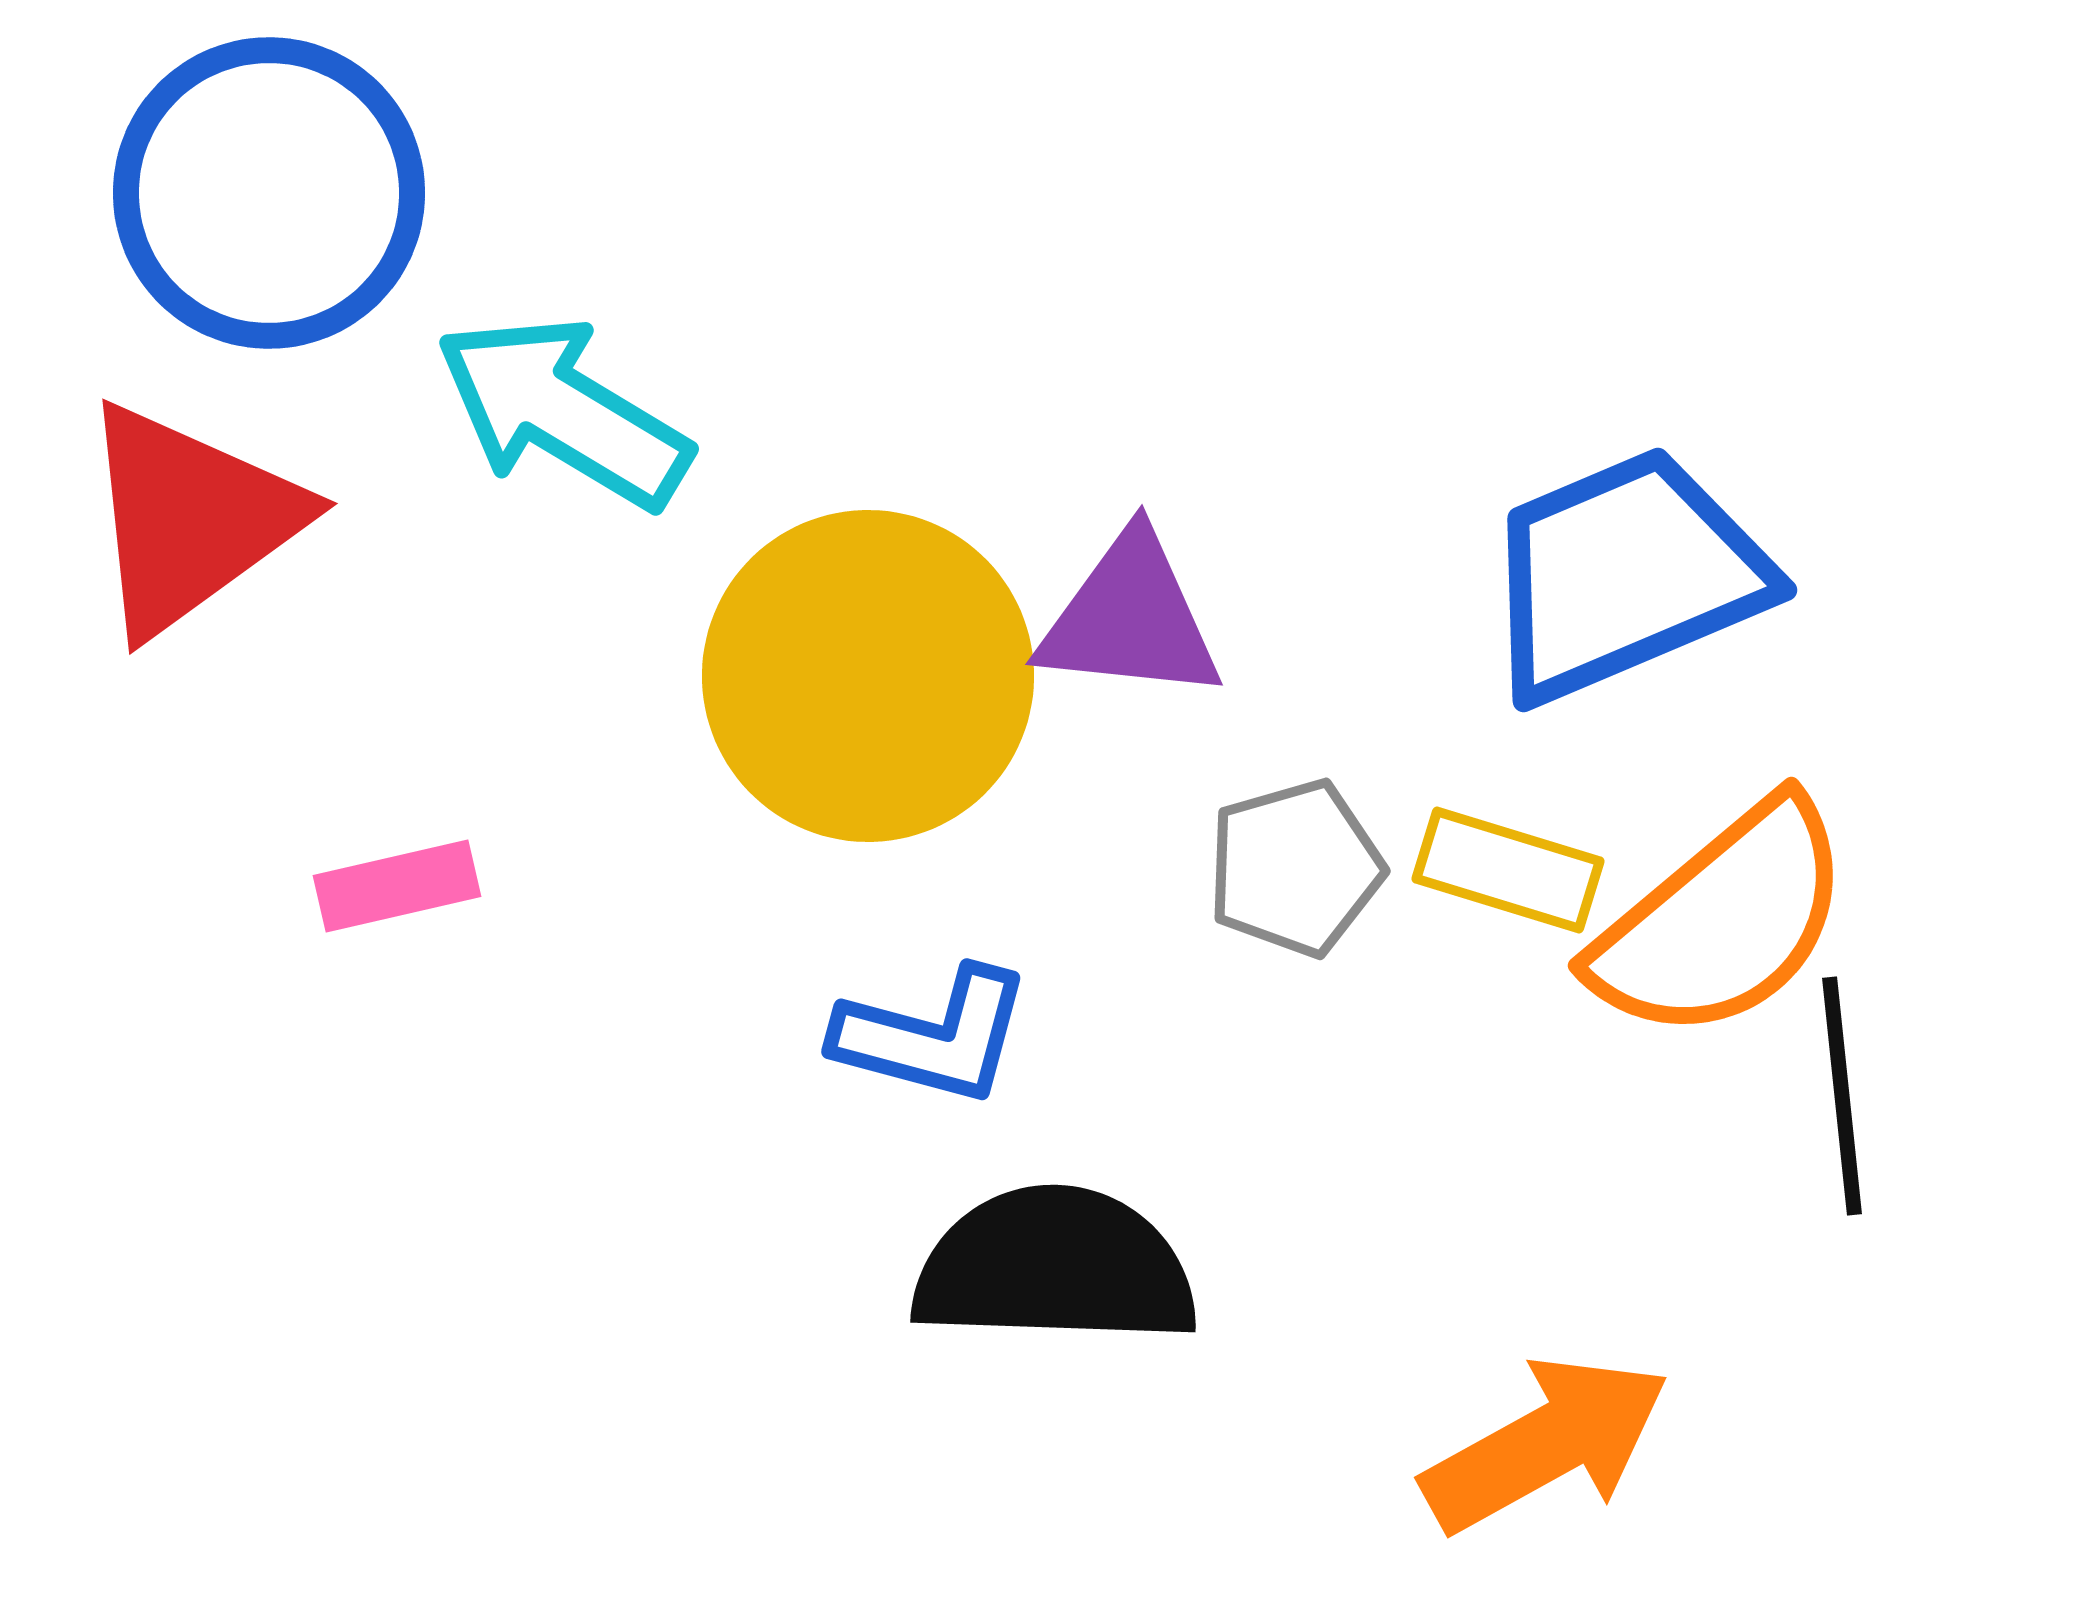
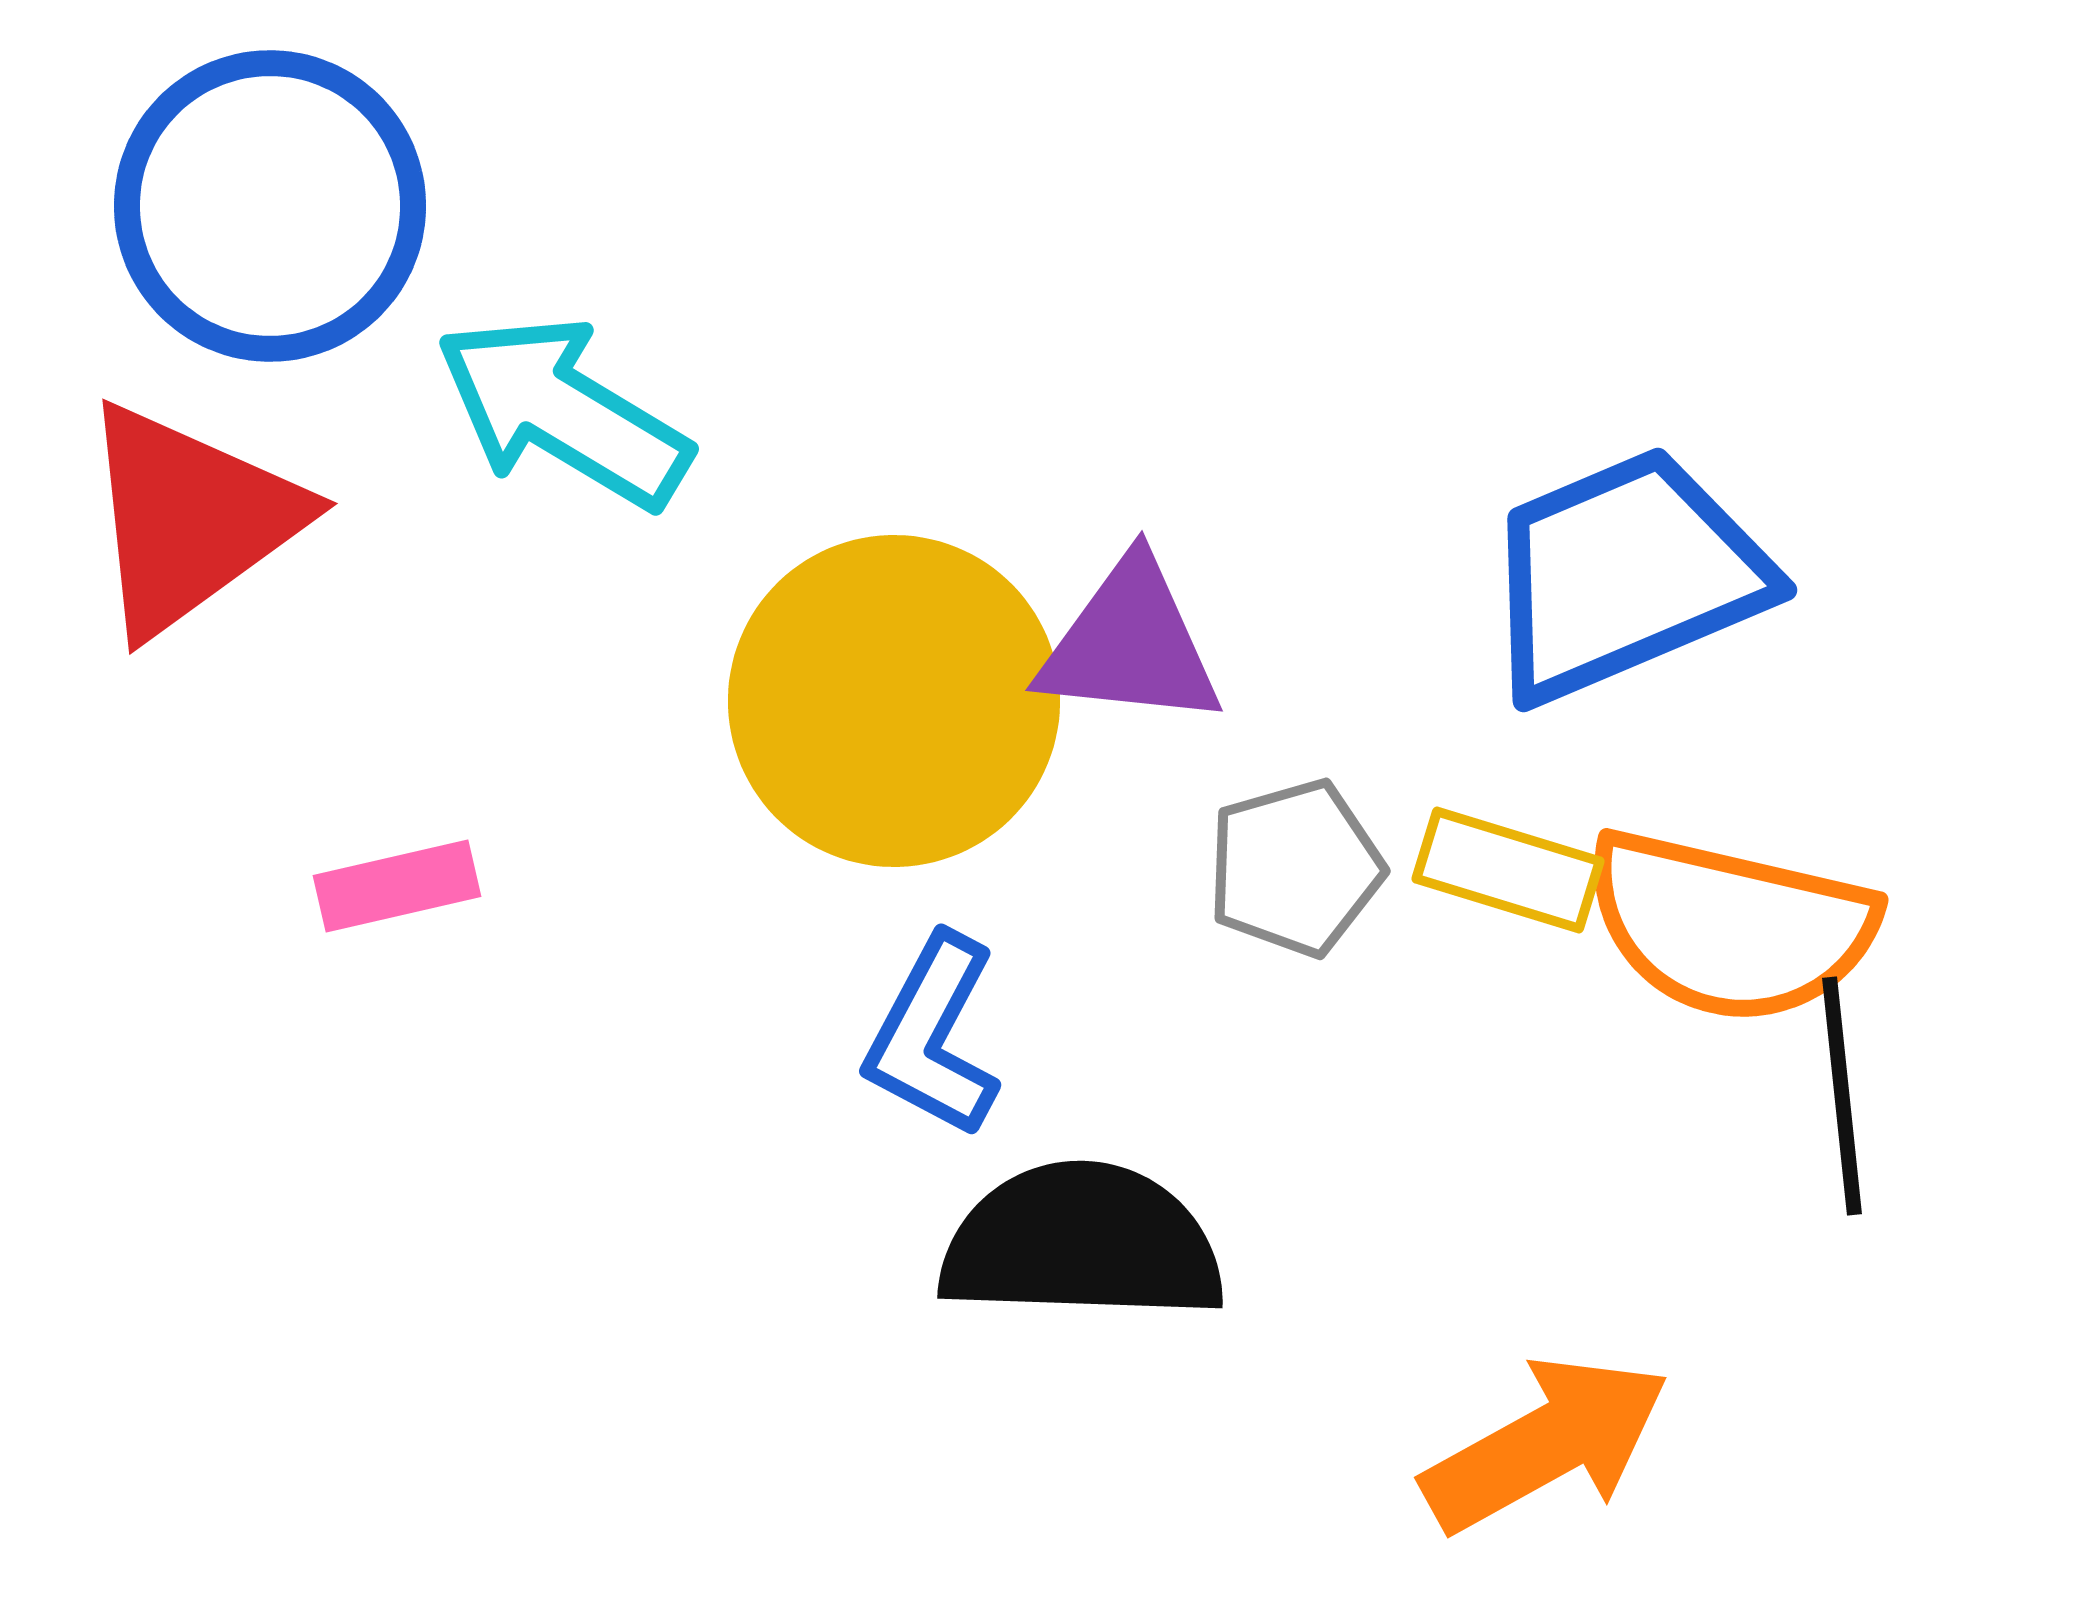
blue circle: moved 1 px right, 13 px down
purple triangle: moved 26 px down
yellow circle: moved 26 px right, 25 px down
orange semicircle: moved 8 px right, 5 px down; rotated 53 degrees clockwise
blue L-shape: rotated 103 degrees clockwise
black semicircle: moved 27 px right, 24 px up
